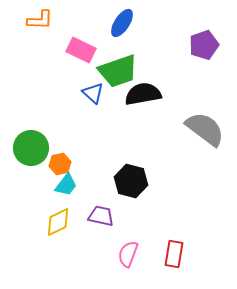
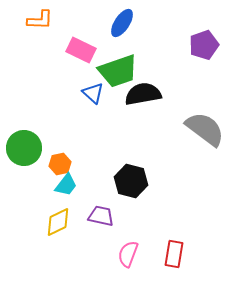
green circle: moved 7 px left
